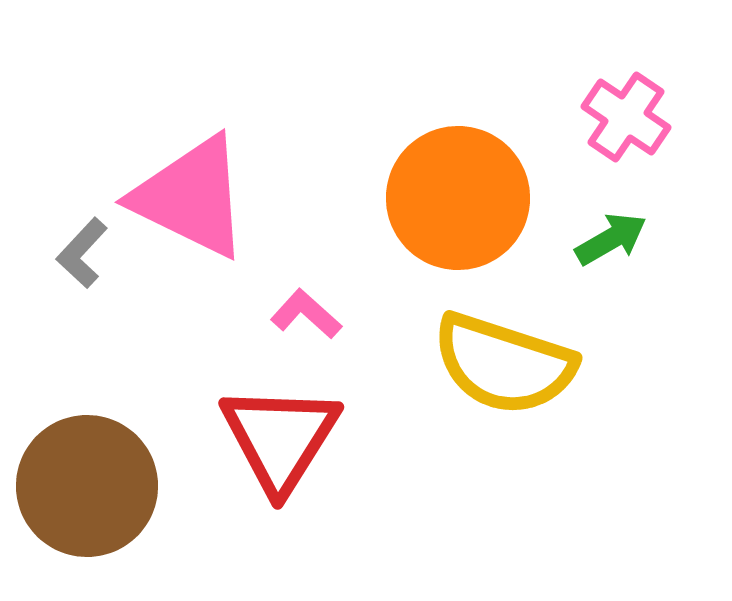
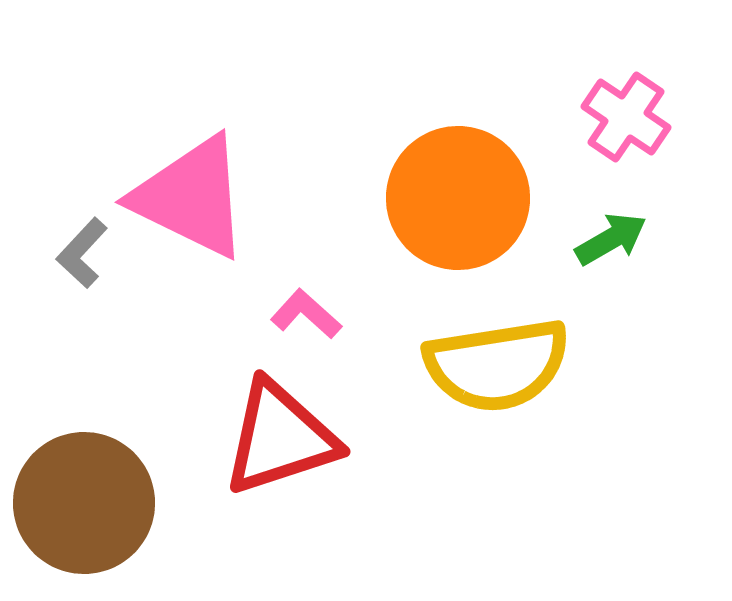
yellow semicircle: moved 7 px left, 1 px down; rotated 27 degrees counterclockwise
red triangle: rotated 40 degrees clockwise
brown circle: moved 3 px left, 17 px down
